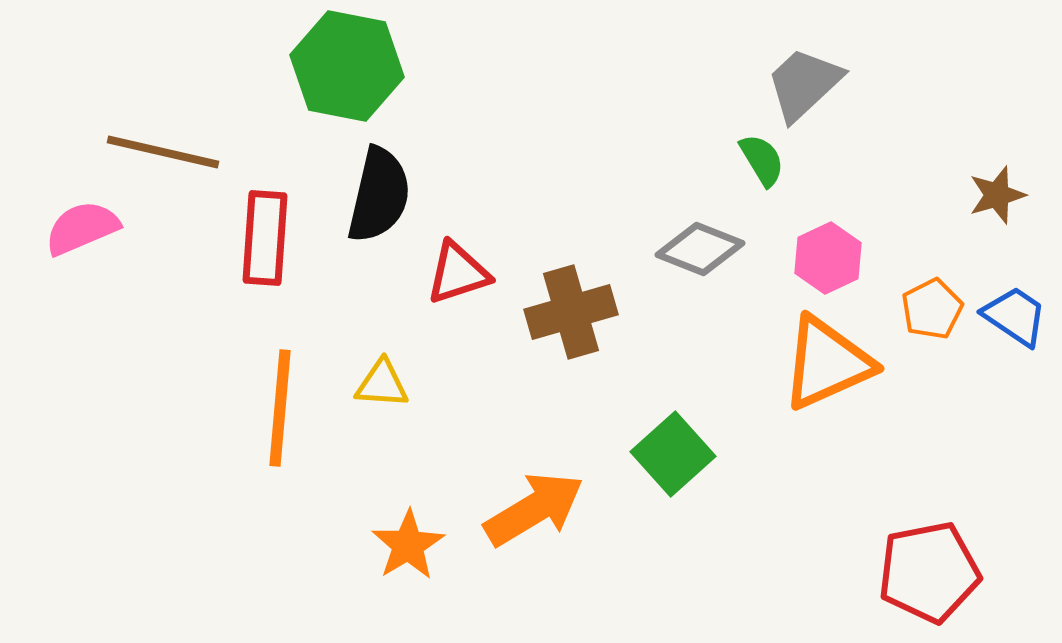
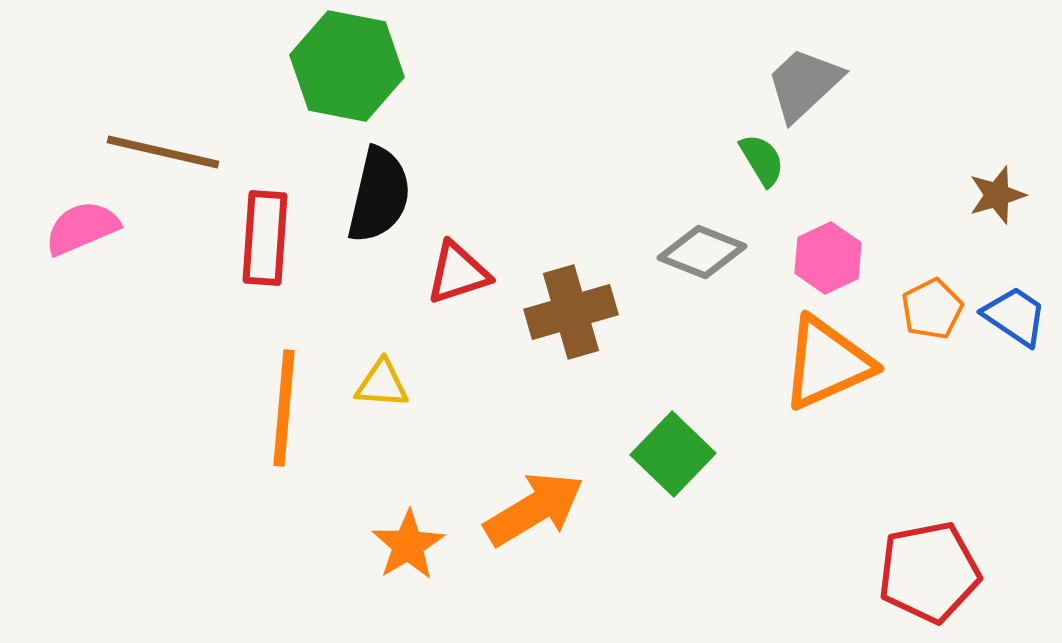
gray diamond: moved 2 px right, 3 px down
orange line: moved 4 px right
green square: rotated 4 degrees counterclockwise
